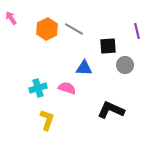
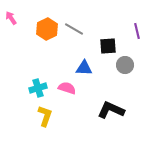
yellow L-shape: moved 2 px left, 4 px up
